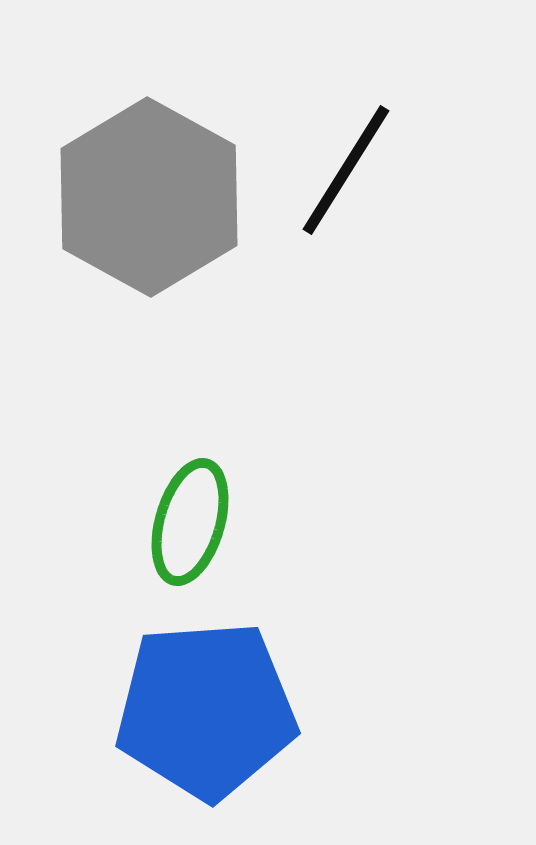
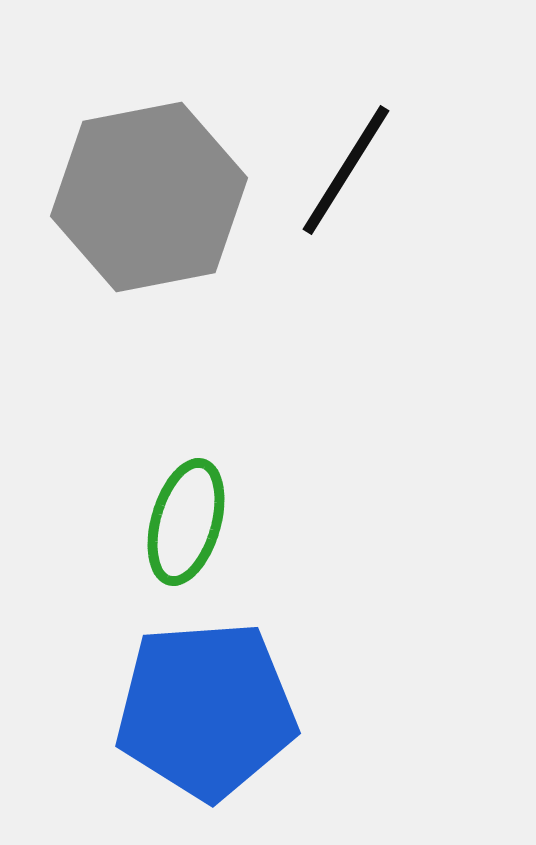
gray hexagon: rotated 20 degrees clockwise
green ellipse: moved 4 px left
